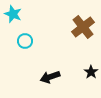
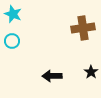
brown cross: moved 1 px down; rotated 30 degrees clockwise
cyan circle: moved 13 px left
black arrow: moved 2 px right, 1 px up; rotated 18 degrees clockwise
